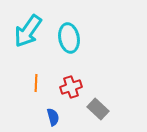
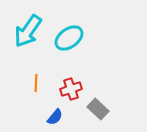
cyan ellipse: rotated 64 degrees clockwise
red cross: moved 2 px down
blue semicircle: moved 2 px right; rotated 54 degrees clockwise
